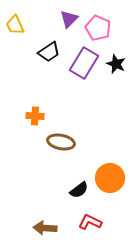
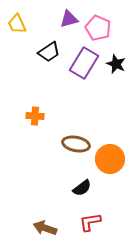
purple triangle: rotated 30 degrees clockwise
yellow trapezoid: moved 2 px right, 1 px up
brown ellipse: moved 15 px right, 2 px down
orange circle: moved 19 px up
black semicircle: moved 3 px right, 2 px up
red L-shape: rotated 35 degrees counterclockwise
brown arrow: rotated 15 degrees clockwise
